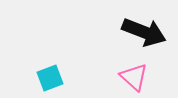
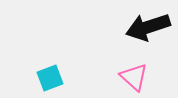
black arrow: moved 4 px right, 5 px up; rotated 141 degrees clockwise
